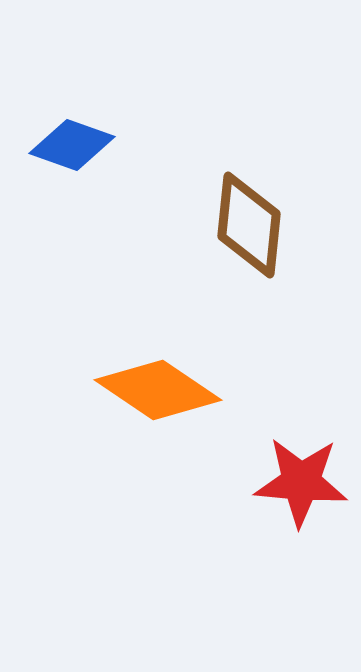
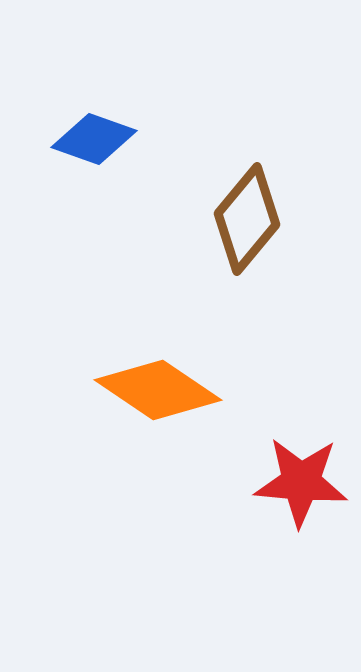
blue diamond: moved 22 px right, 6 px up
brown diamond: moved 2 px left, 6 px up; rotated 34 degrees clockwise
